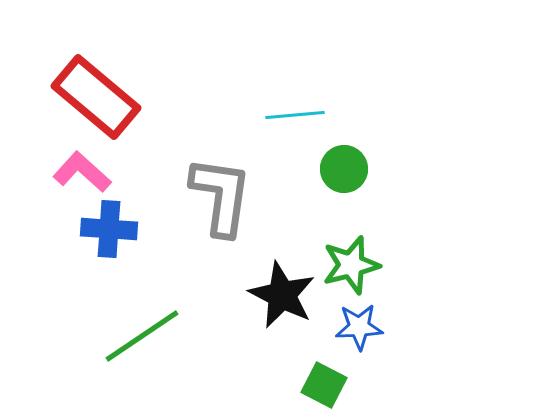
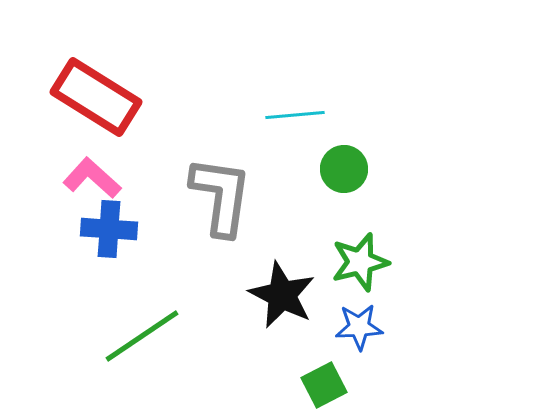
red rectangle: rotated 8 degrees counterclockwise
pink L-shape: moved 10 px right, 6 px down
green star: moved 9 px right, 3 px up
green square: rotated 36 degrees clockwise
